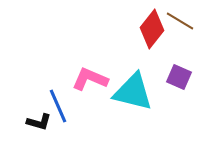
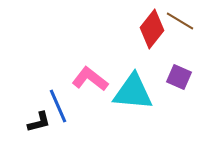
pink L-shape: rotated 15 degrees clockwise
cyan triangle: rotated 9 degrees counterclockwise
black L-shape: rotated 30 degrees counterclockwise
